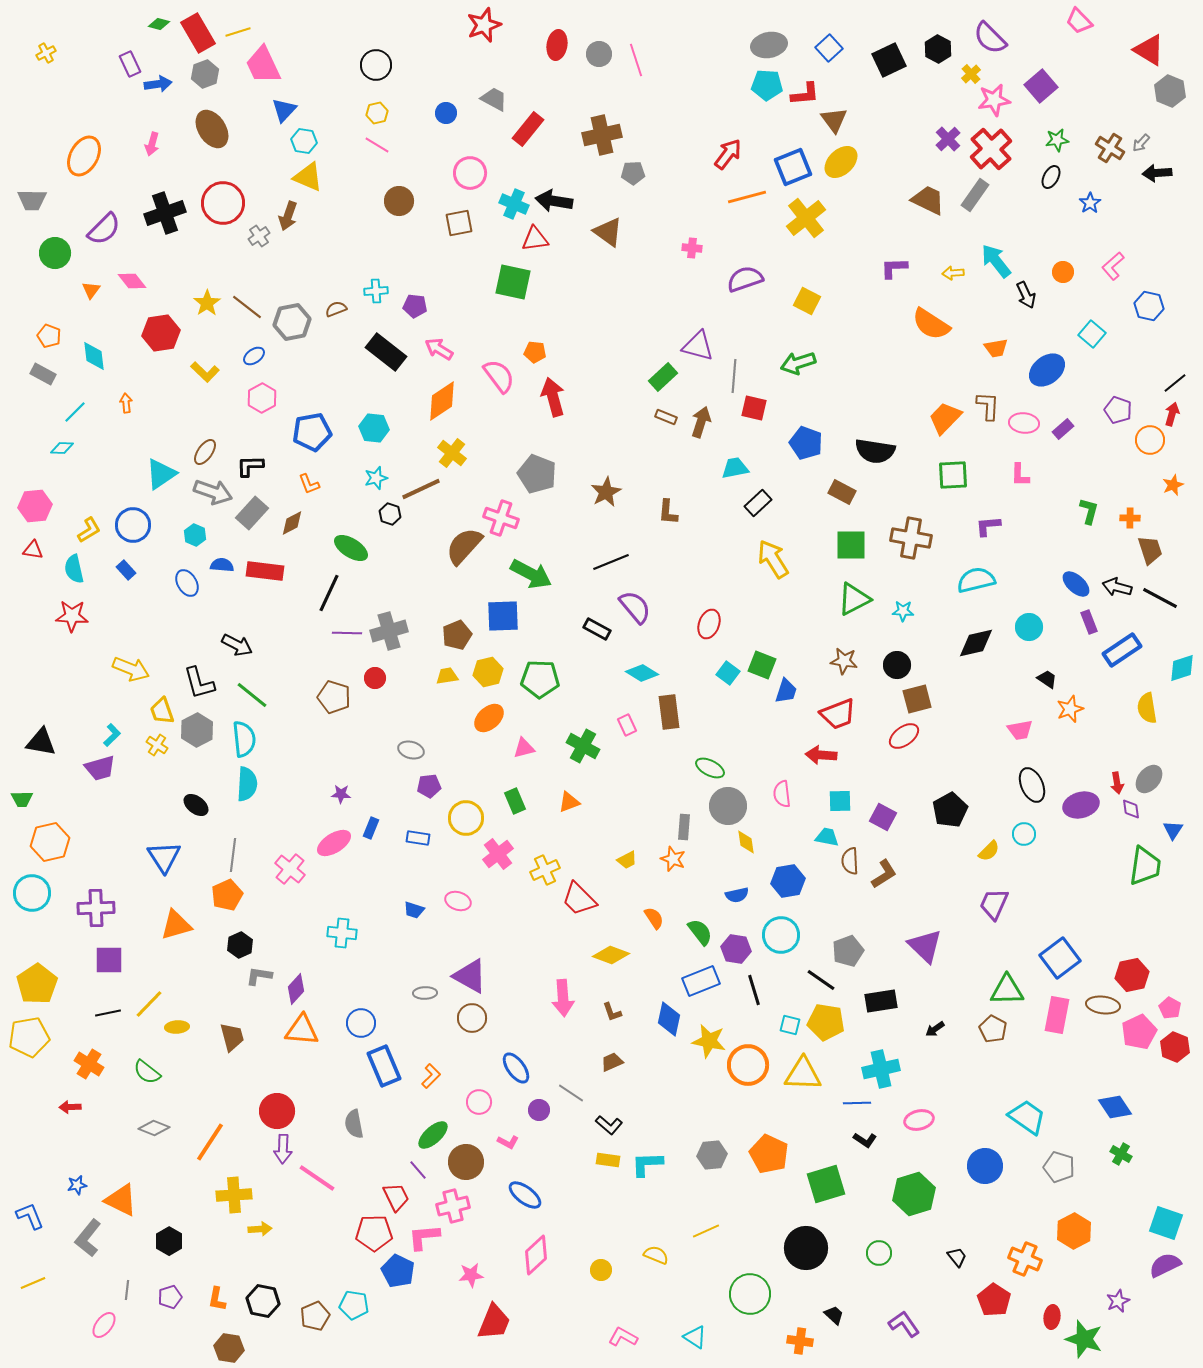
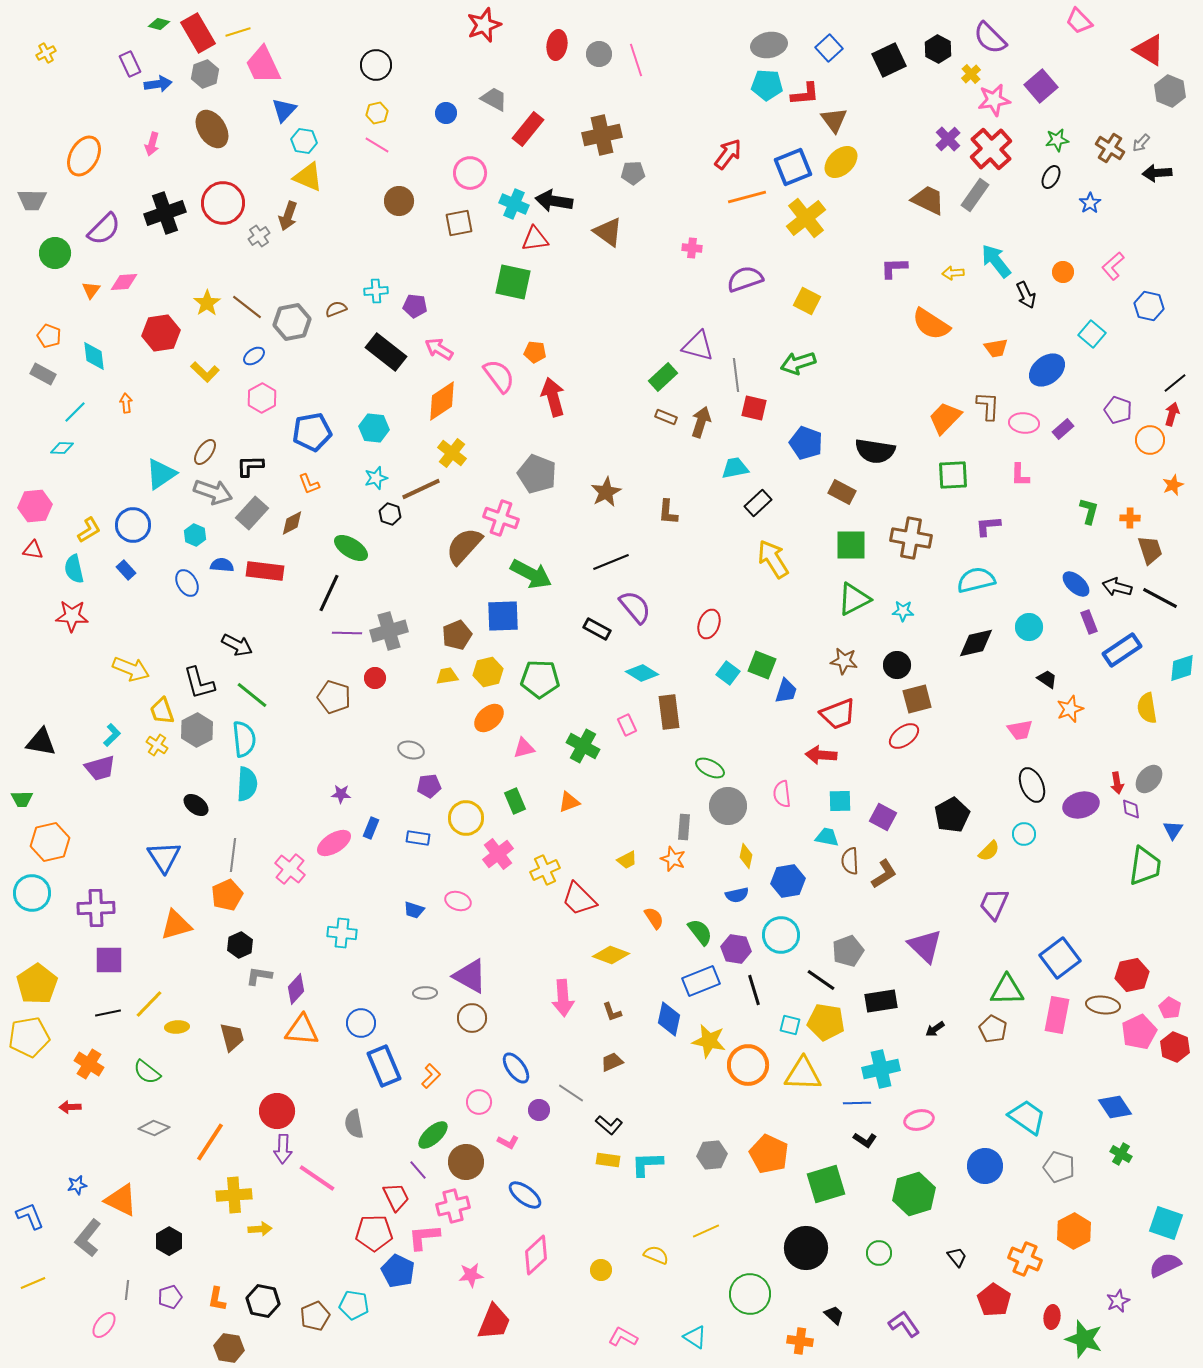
pink diamond at (132, 281): moved 8 px left, 1 px down; rotated 56 degrees counterclockwise
gray line at (734, 376): moved 2 px right, 1 px up; rotated 12 degrees counterclockwise
black pentagon at (950, 810): moved 2 px right, 5 px down
yellow diamond at (746, 842): moved 14 px down; rotated 20 degrees clockwise
